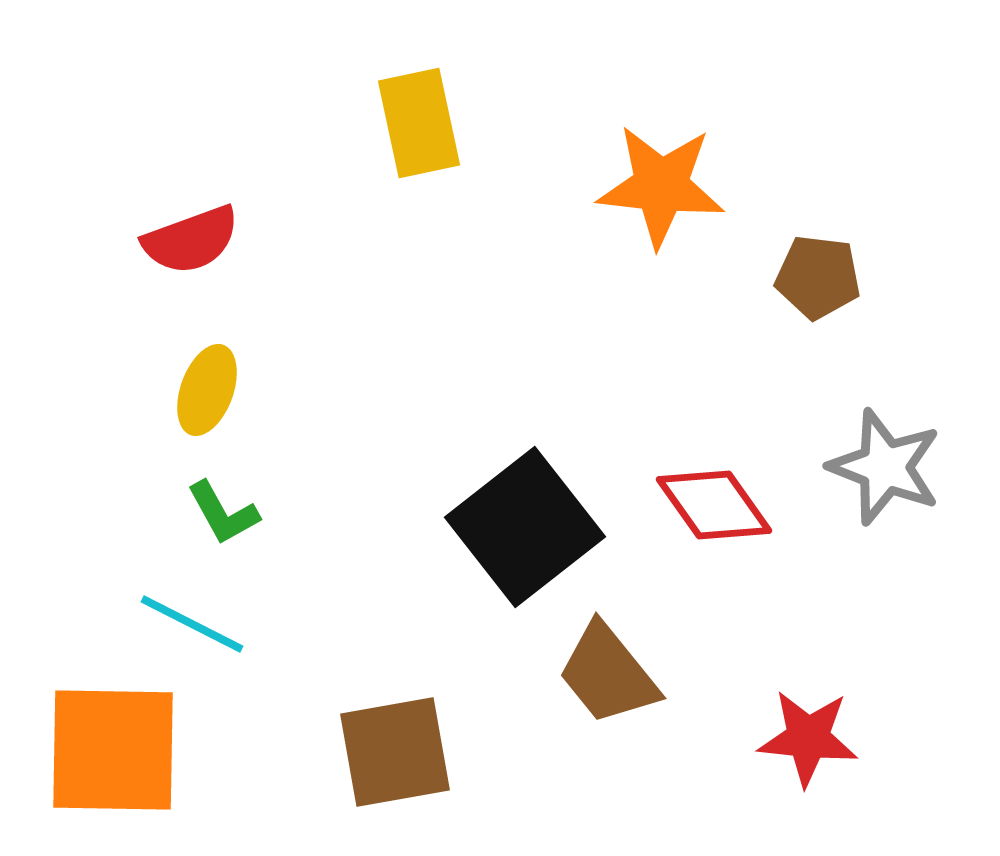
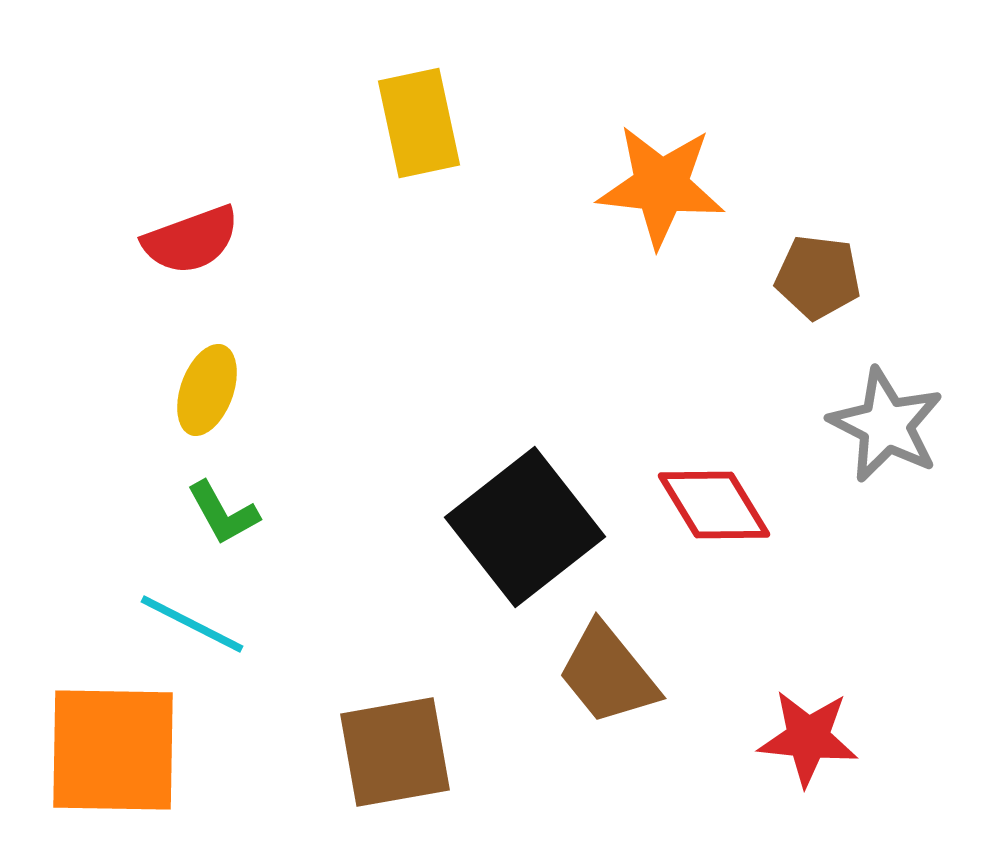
gray star: moved 1 px right, 42 px up; rotated 6 degrees clockwise
red diamond: rotated 4 degrees clockwise
